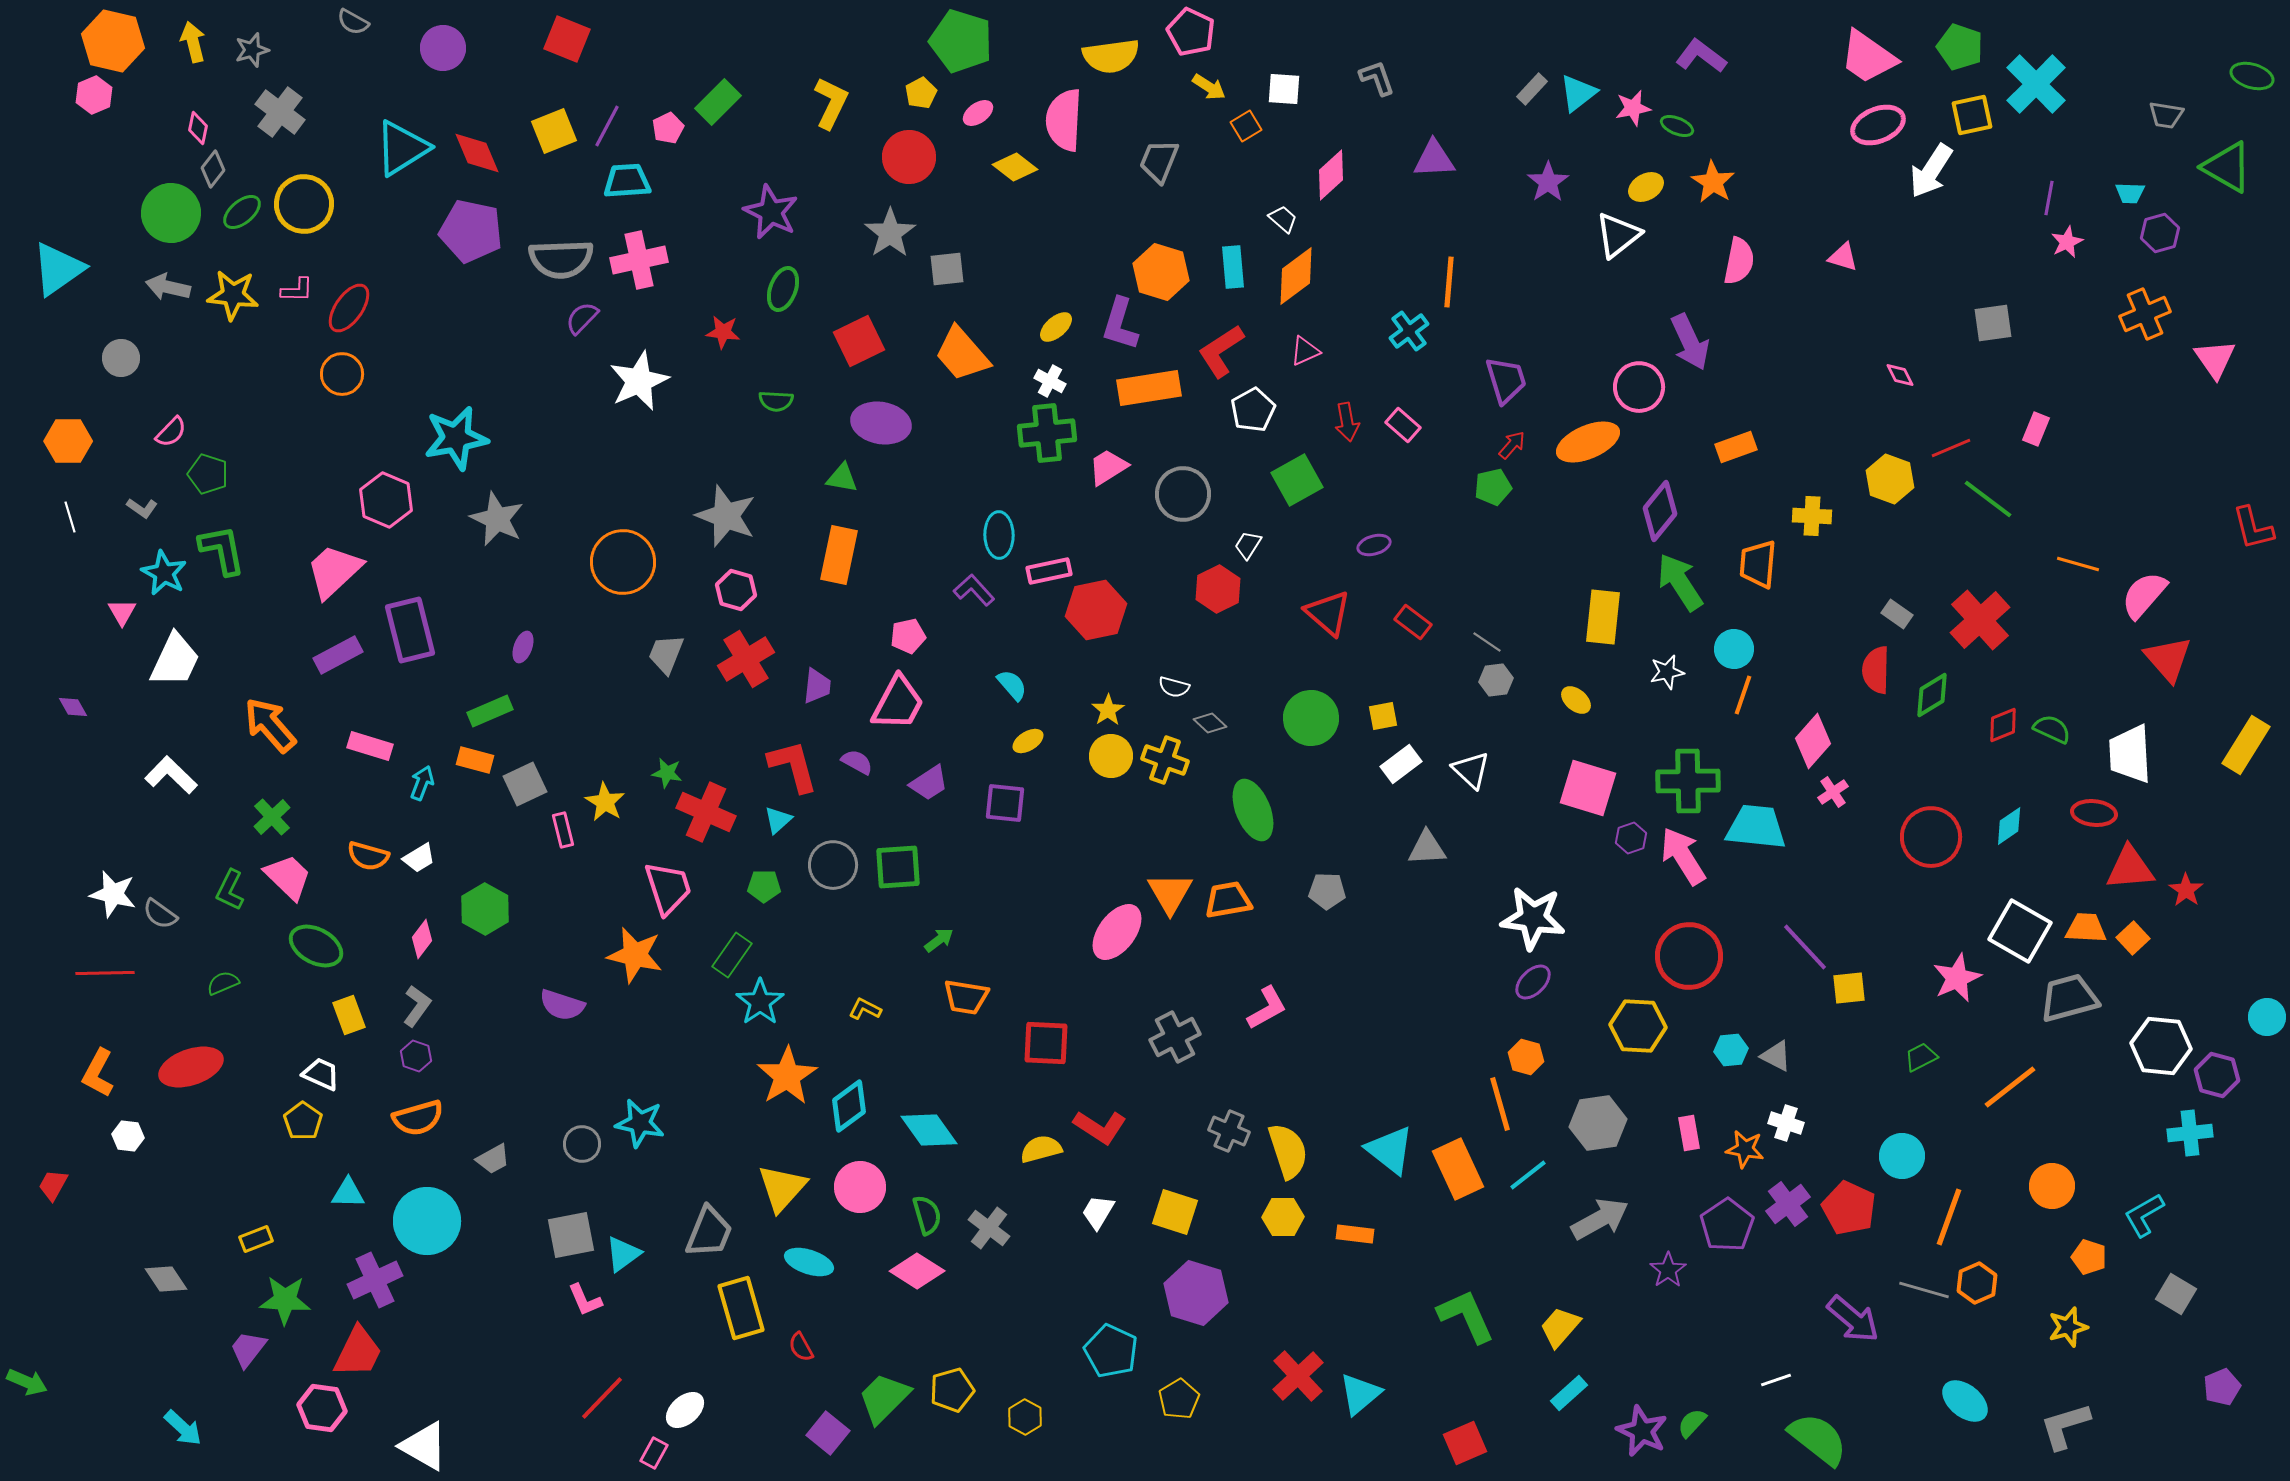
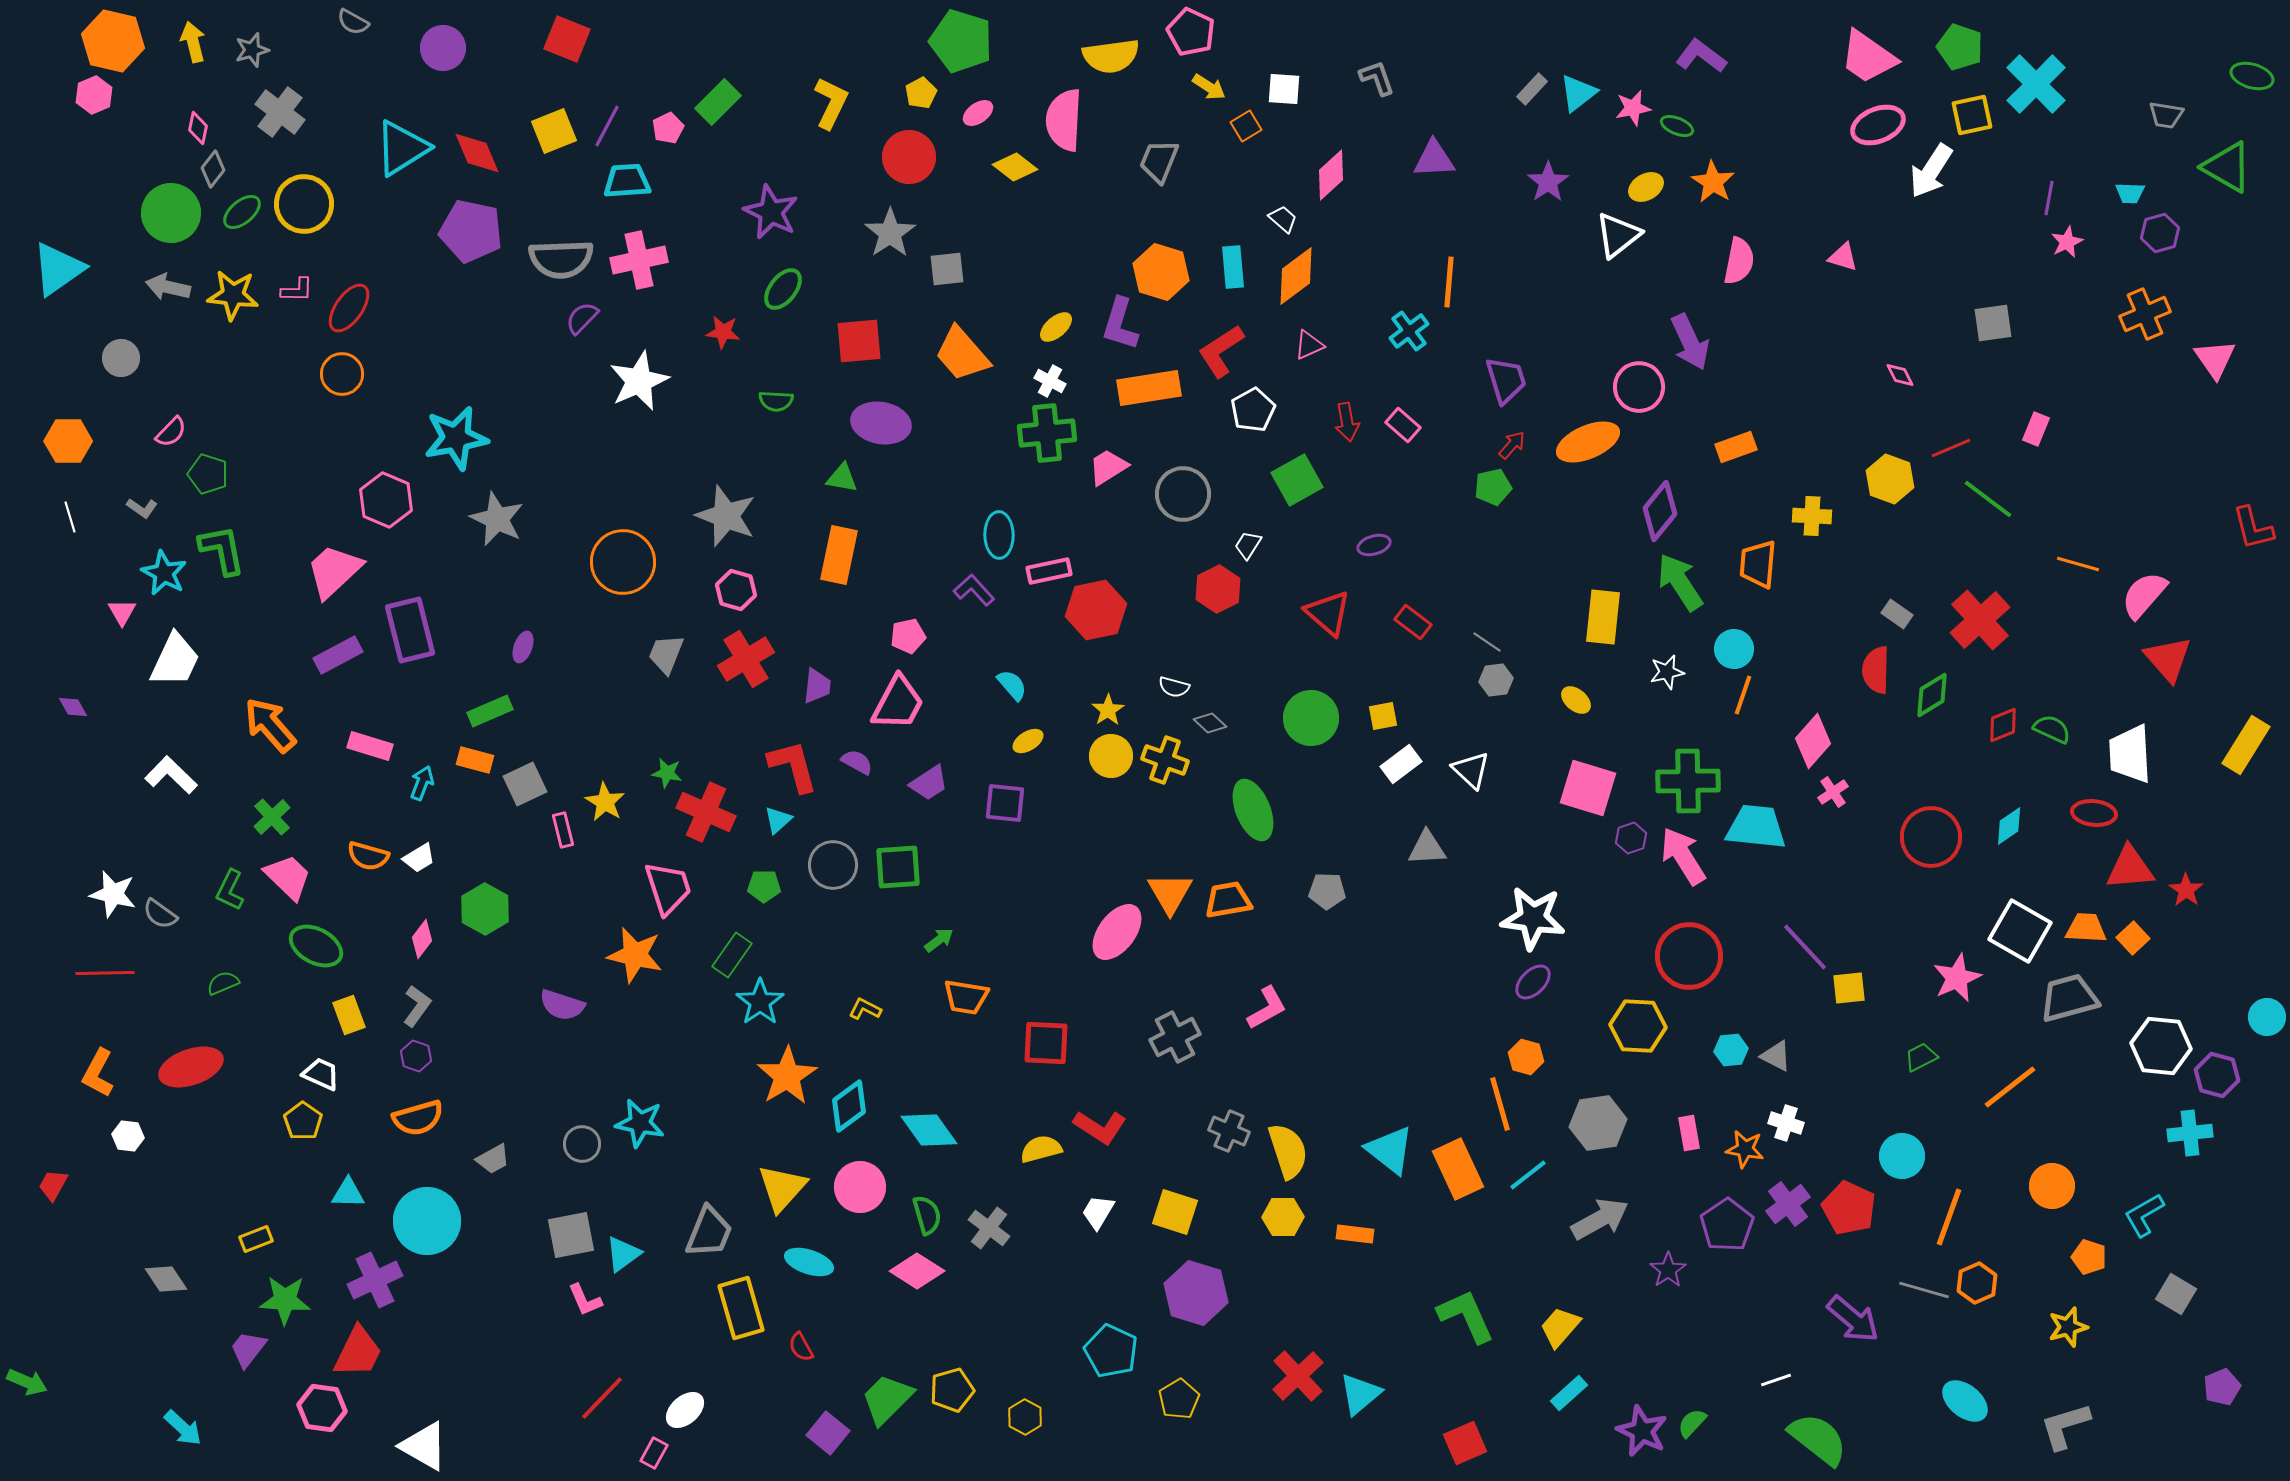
green ellipse at (783, 289): rotated 18 degrees clockwise
red square at (859, 341): rotated 21 degrees clockwise
pink triangle at (1305, 351): moved 4 px right, 6 px up
green trapezoid at (884, 1398): moved 3 px right, 1 px down
